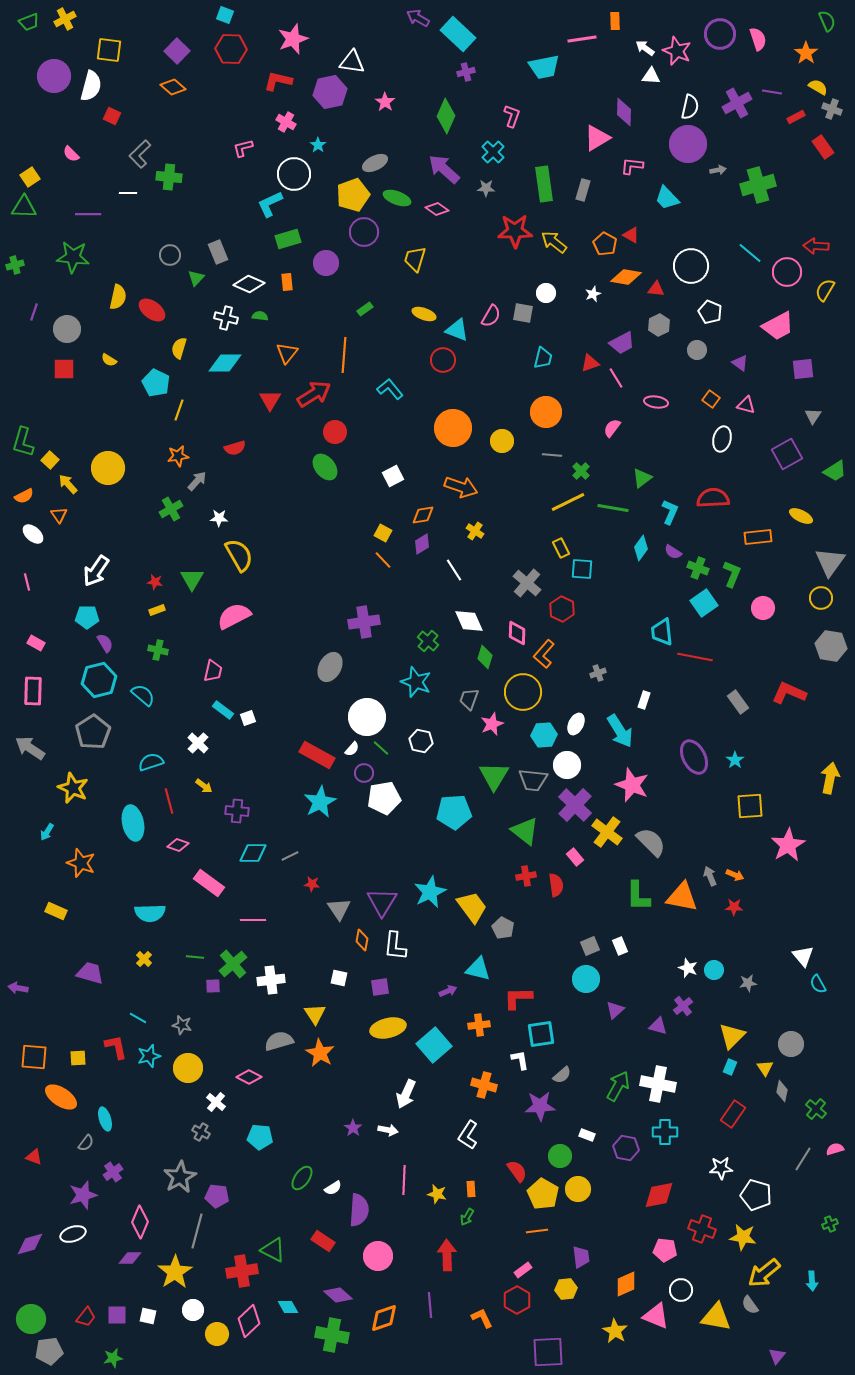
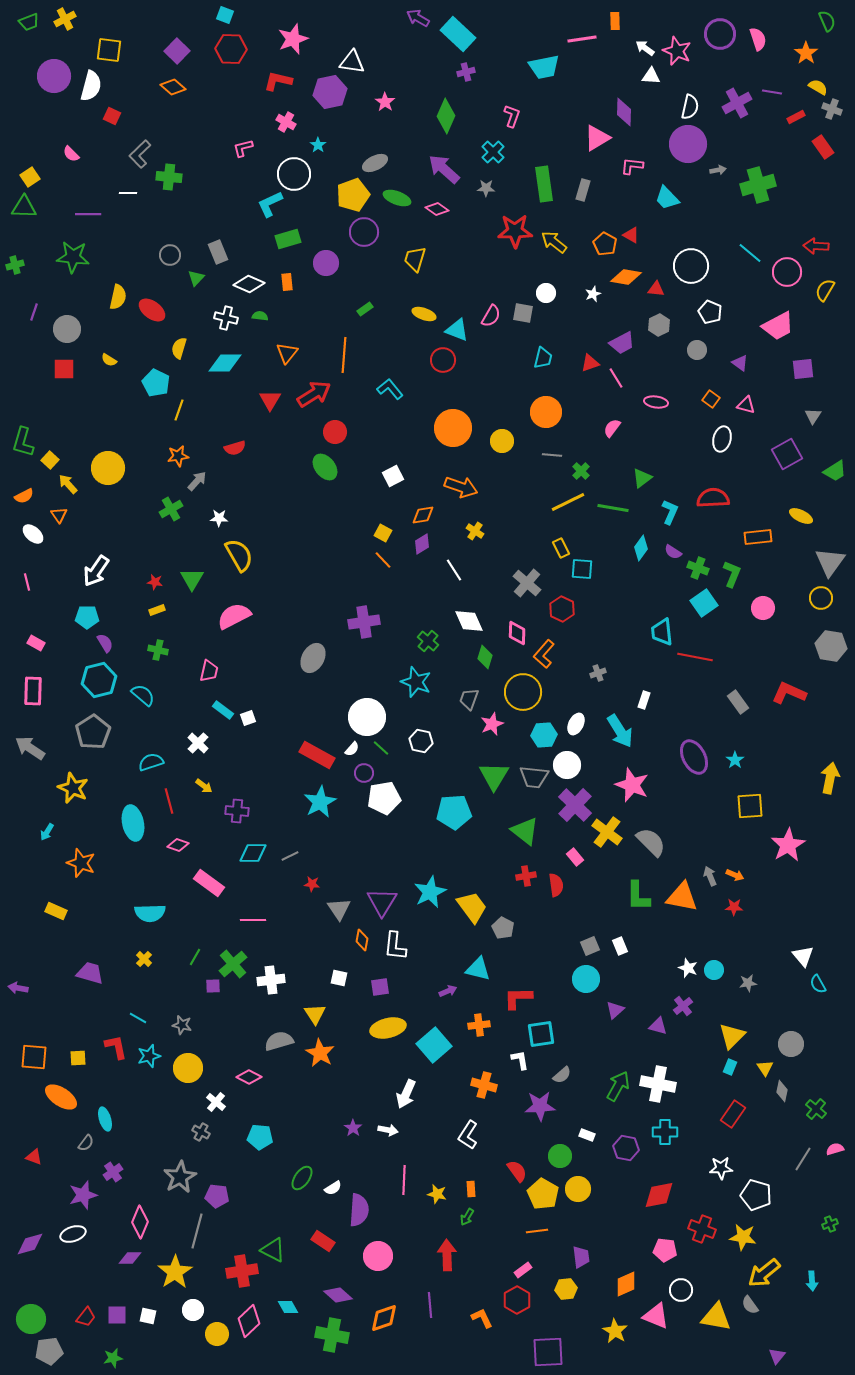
gray ellipse at (330, 667): moved 17 px left, 9 px up
pink trapezoid at (213, 671): moved 4 px left
gray trapezoid at (533, 780): moved 1 px right, 3 px up
green line at (195, 957): rotated 66 degrees counterclockwise
